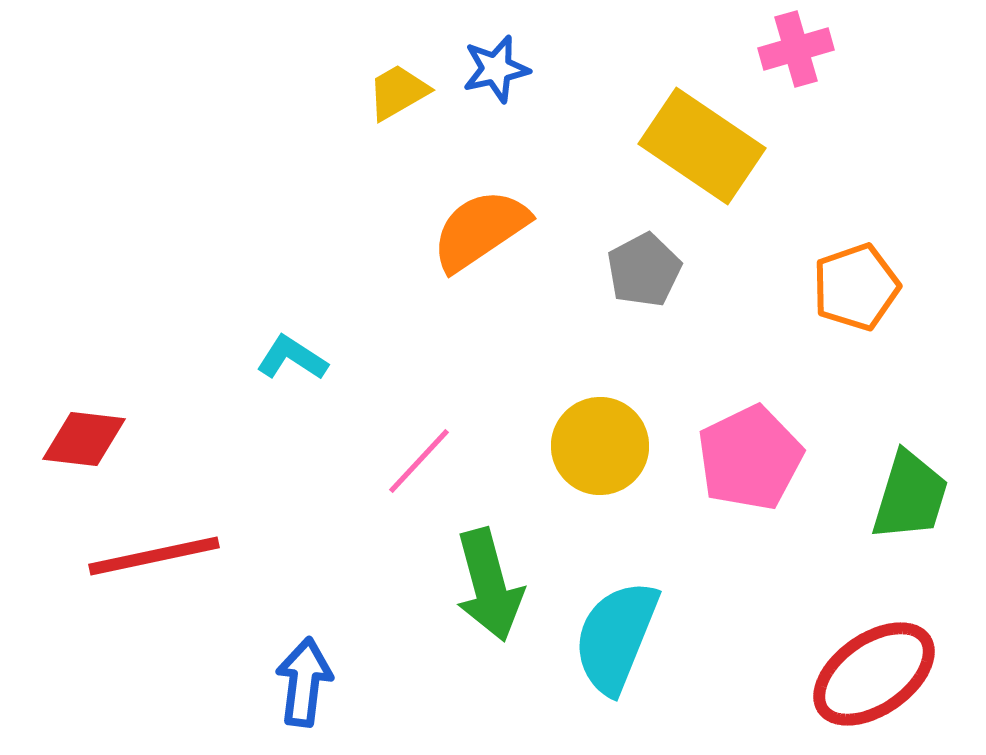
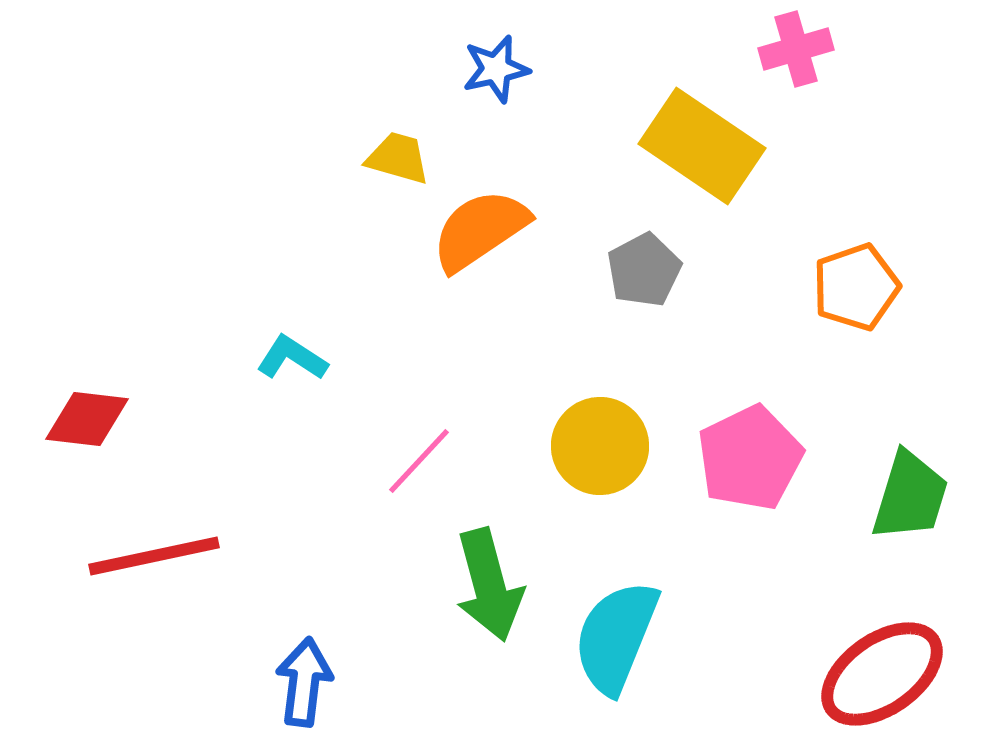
yellow trapezoid: moved 66 px down; rotated 46 degrees clockwise
red diamond: moved 3 px right, 20 px up
red ellipse: moved 8 px right
